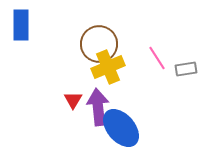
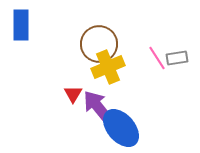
gray rectangle: moved 9 px left, 11 px up
red triangle: moved 6 px up
purple arrow: rotated 33 degrees counterclockwise
